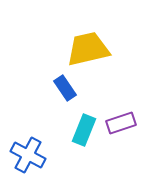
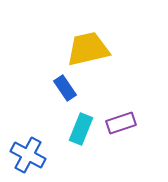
cyan rectangle: moved 3 px left, 1 px up
